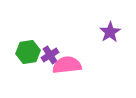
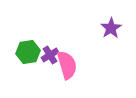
purple star: moved 1 px right, 4 px up
pink semicircle: rotated 80 degrees clockwise
